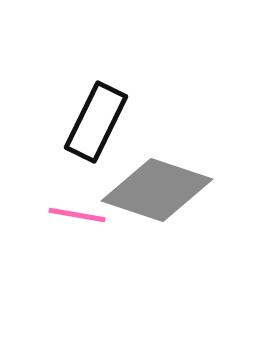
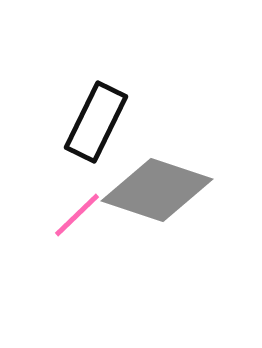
pink line: rotated 54 degrees counterclockwise
